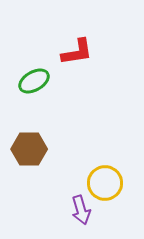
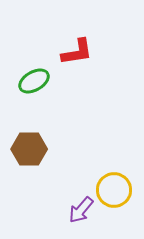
yellow circle: moved 9 px right, 7 px down
purple arrow: rotated 56 degrees clockwise
